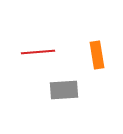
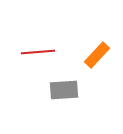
orange rectangle: rotated 52 degrees clockwise
